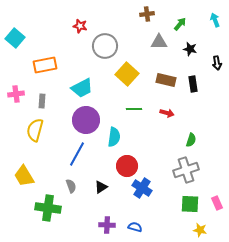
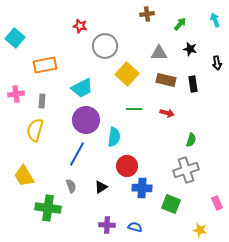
gray triangle: moved 11 px down
blue cross: rotated 30 degrees counterclockwise
green square: moved 19 px left; rotated 18 degrees clockwise
